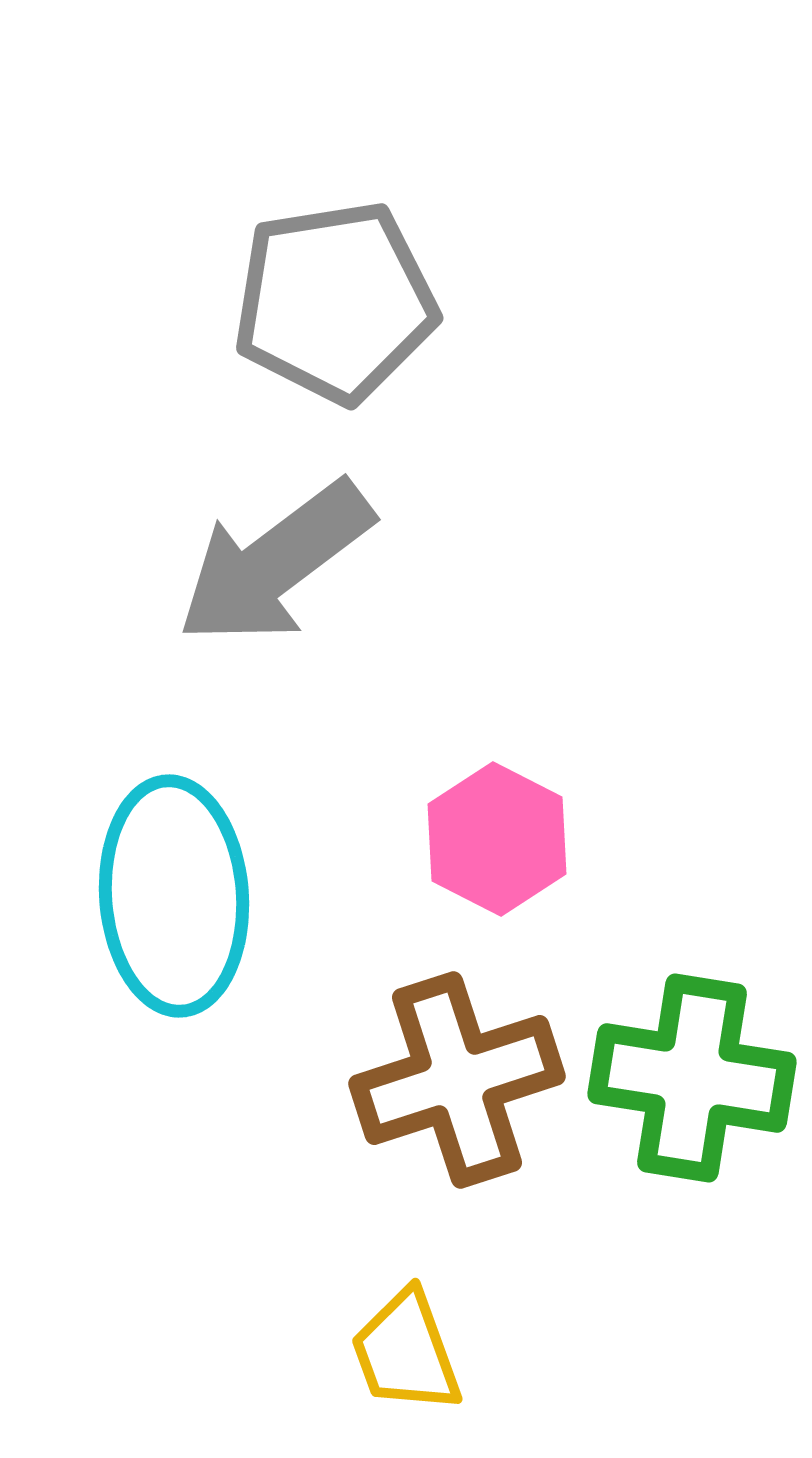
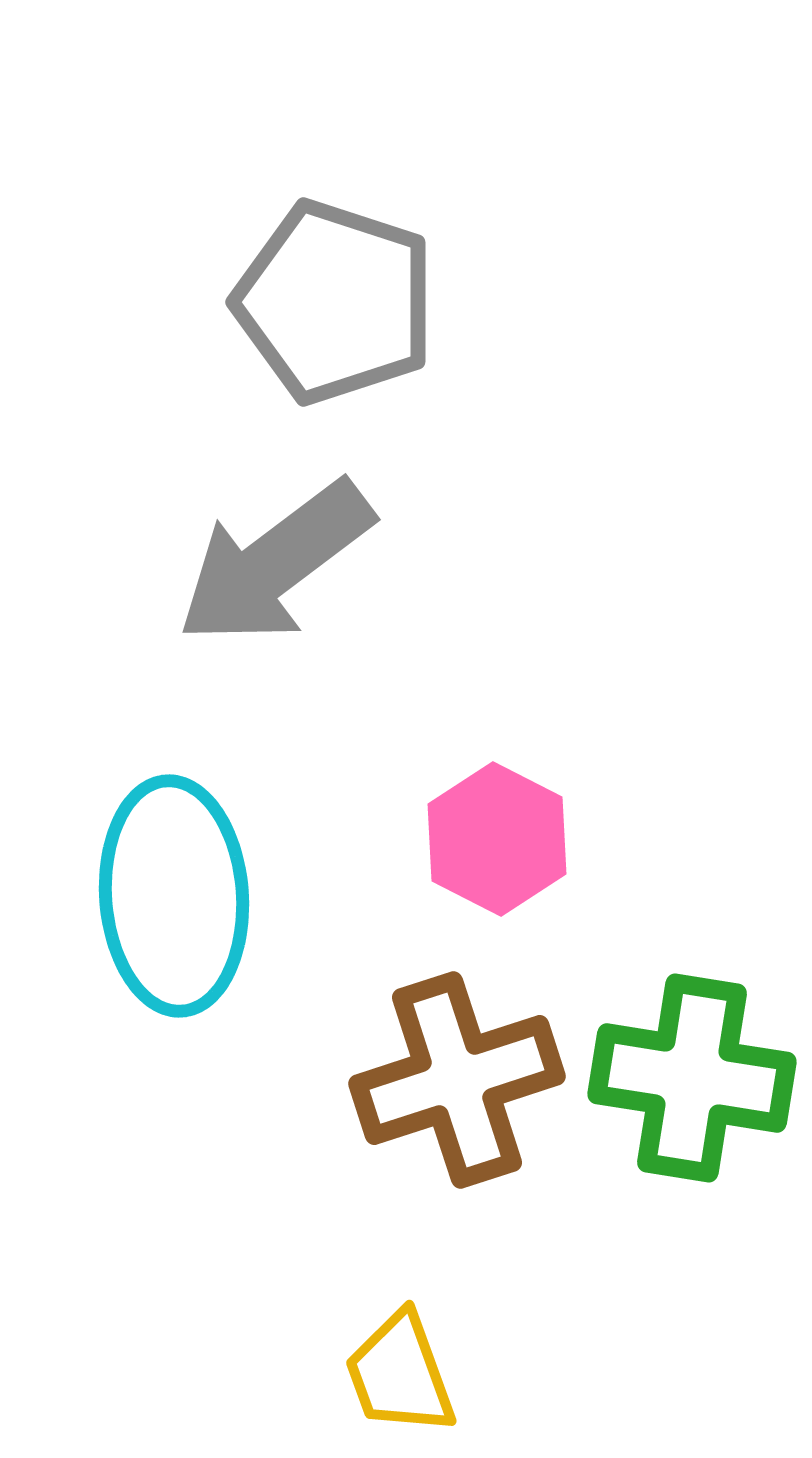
gray pentagon: rotated 27 degrees clockwise
yellow trapezoid: moved 6 px left, 22 px down
